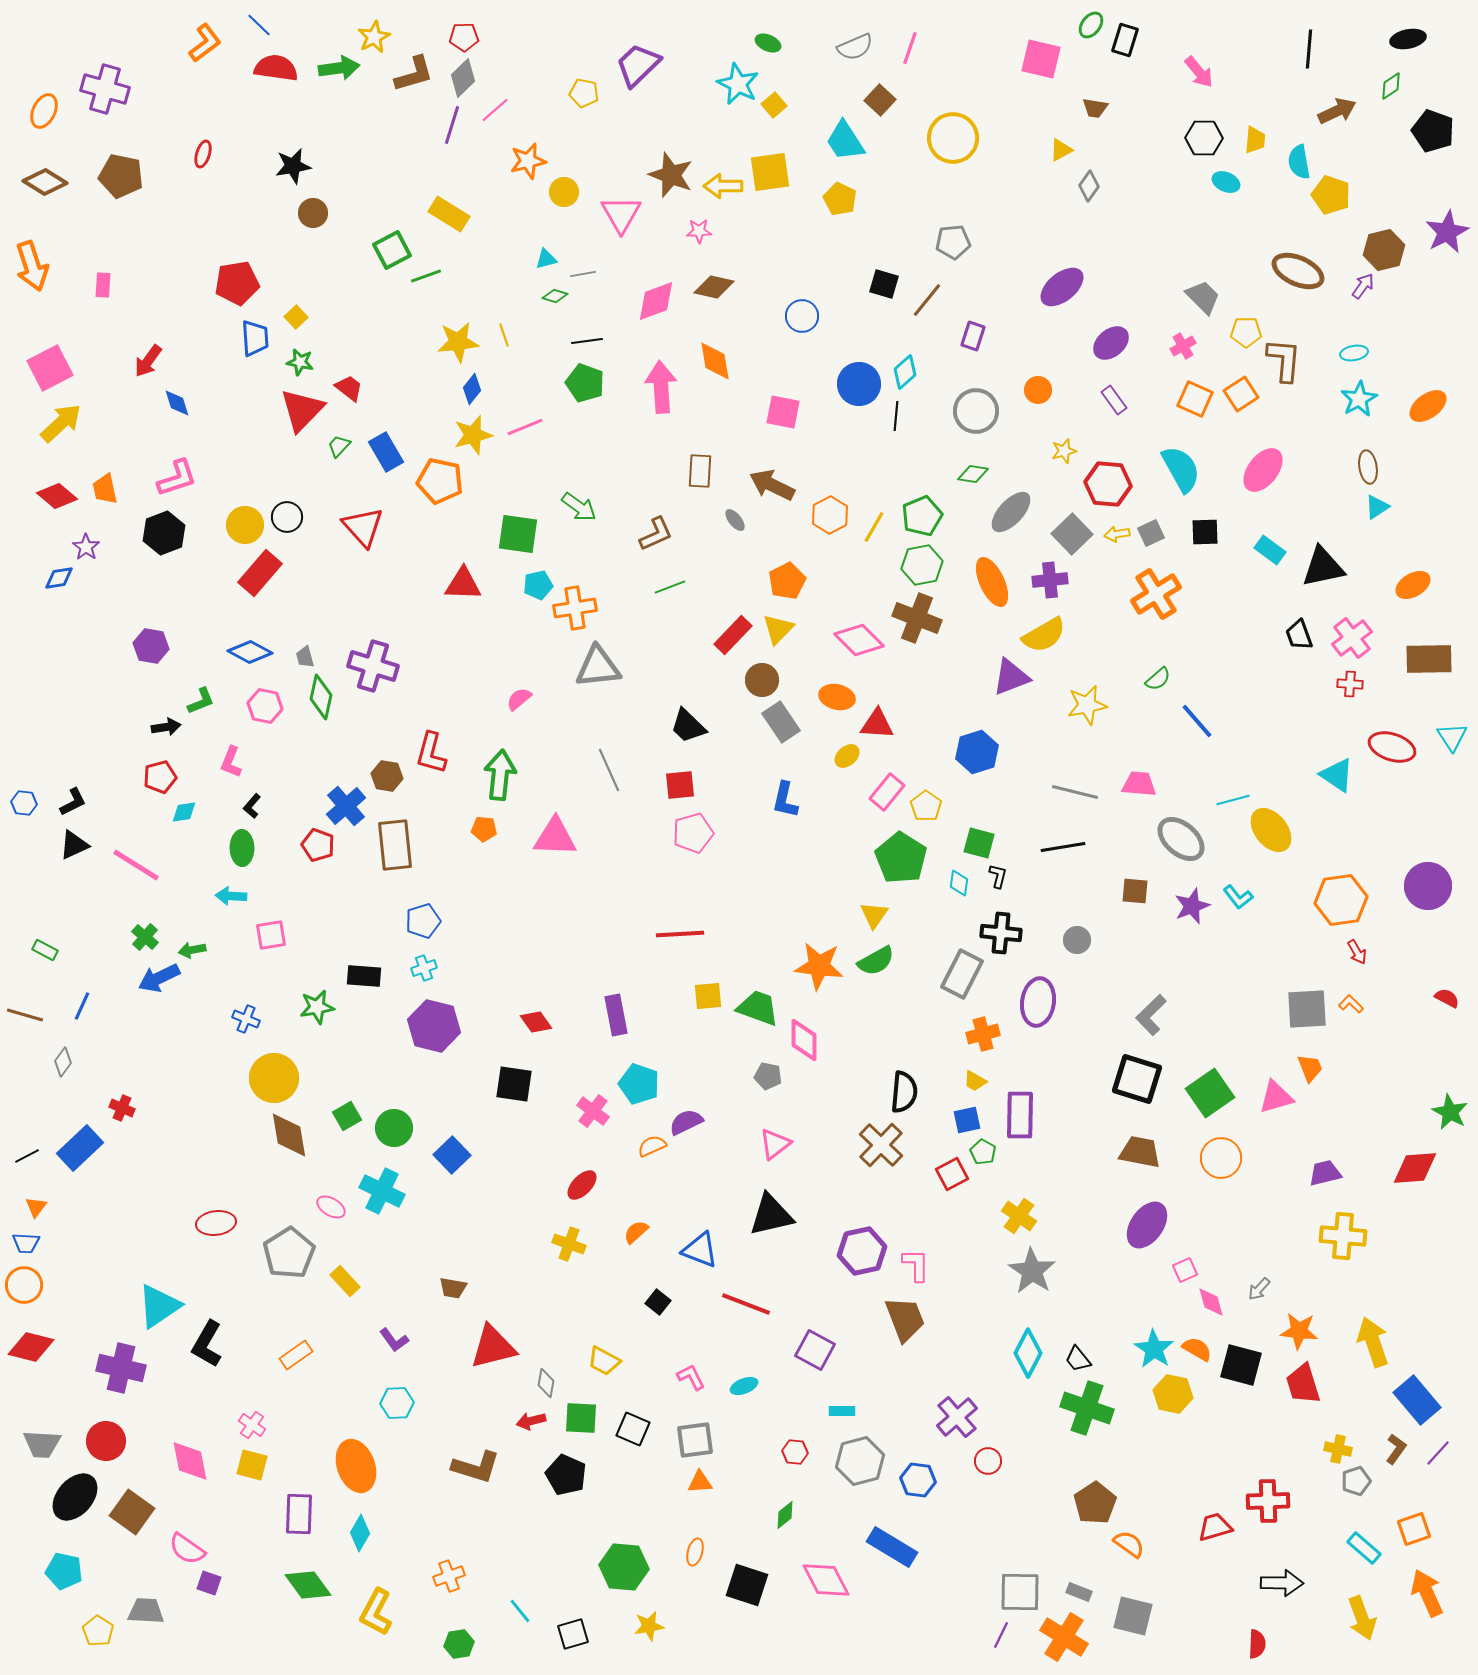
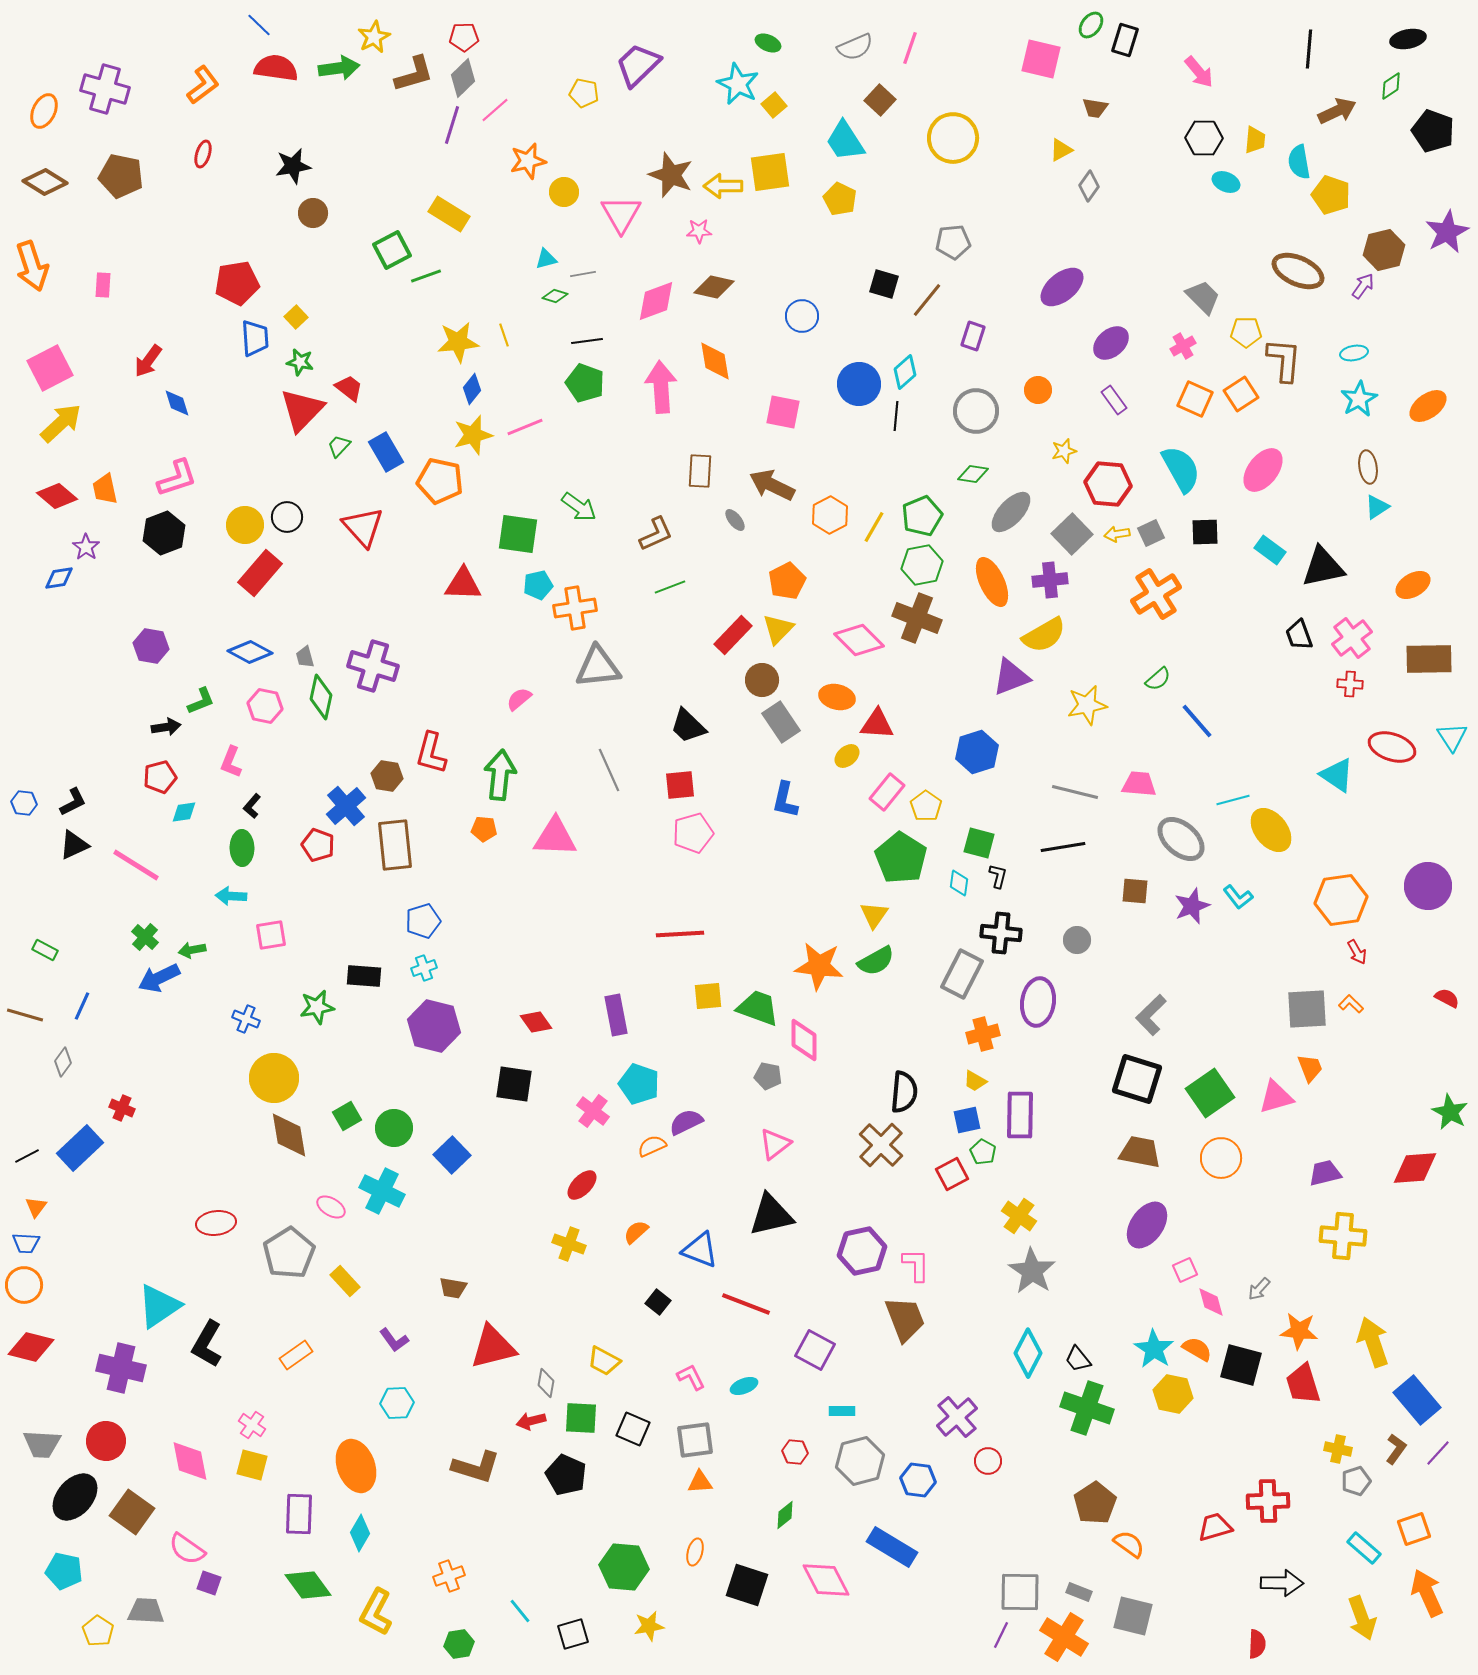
orange L-shape at (205, 43): moved 2 px left, 42 px down
